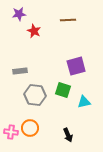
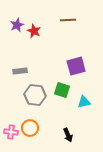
purple star: moved 2 px left, 11 px down; rotated 16 degrees counterclockwise
green square: moved 1 px left
